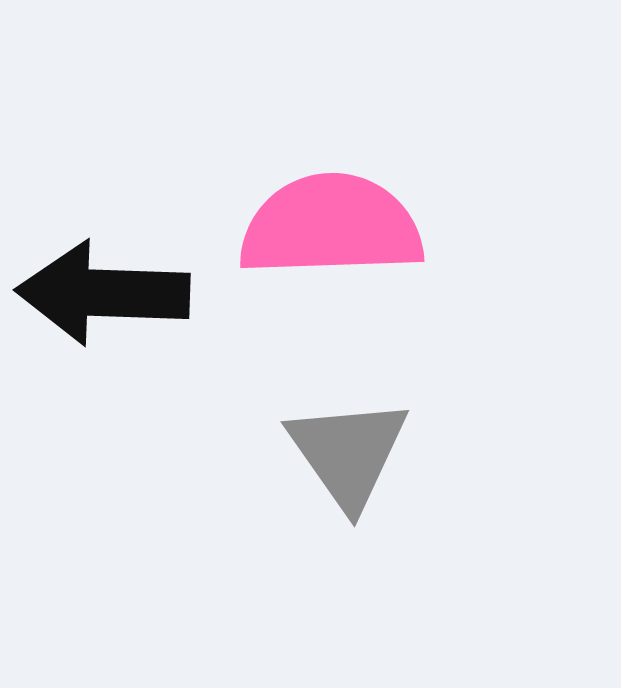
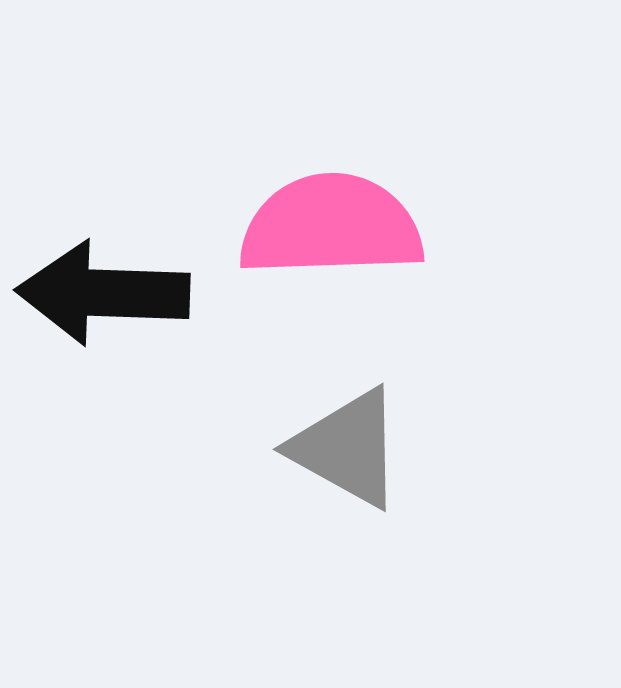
gray triangle: moved 1 px left, 5 px up; rotated 26 degrees counterclockwise
